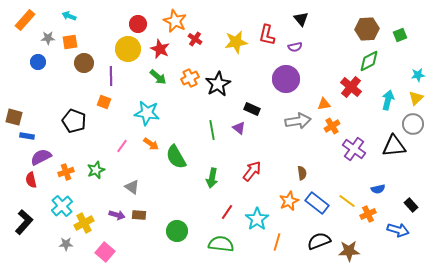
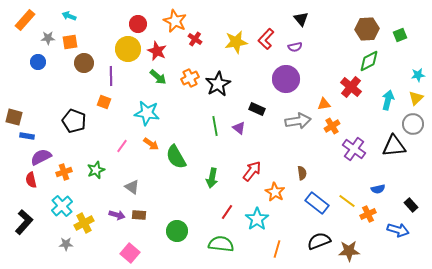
red L-shape at (267, 35): moved 1 px left, 4 px down; rotated 30 degrees clockwise
red star at (160, 49): moved 3 px left, 2 px down
black rectangle at (252, 109): moved 5 px right
green line at (212, 130): moved 3 px right, 4 px up
orange cross at (66, 172): moved 2 px left
orange star at (289, 201): moved 14 px left, 9 px up; rotated 18 degrees counterclockwise
orange line at (277, 242): moved 7 px down
pink square at (105, 252): moved 25 px right, 1 px down
